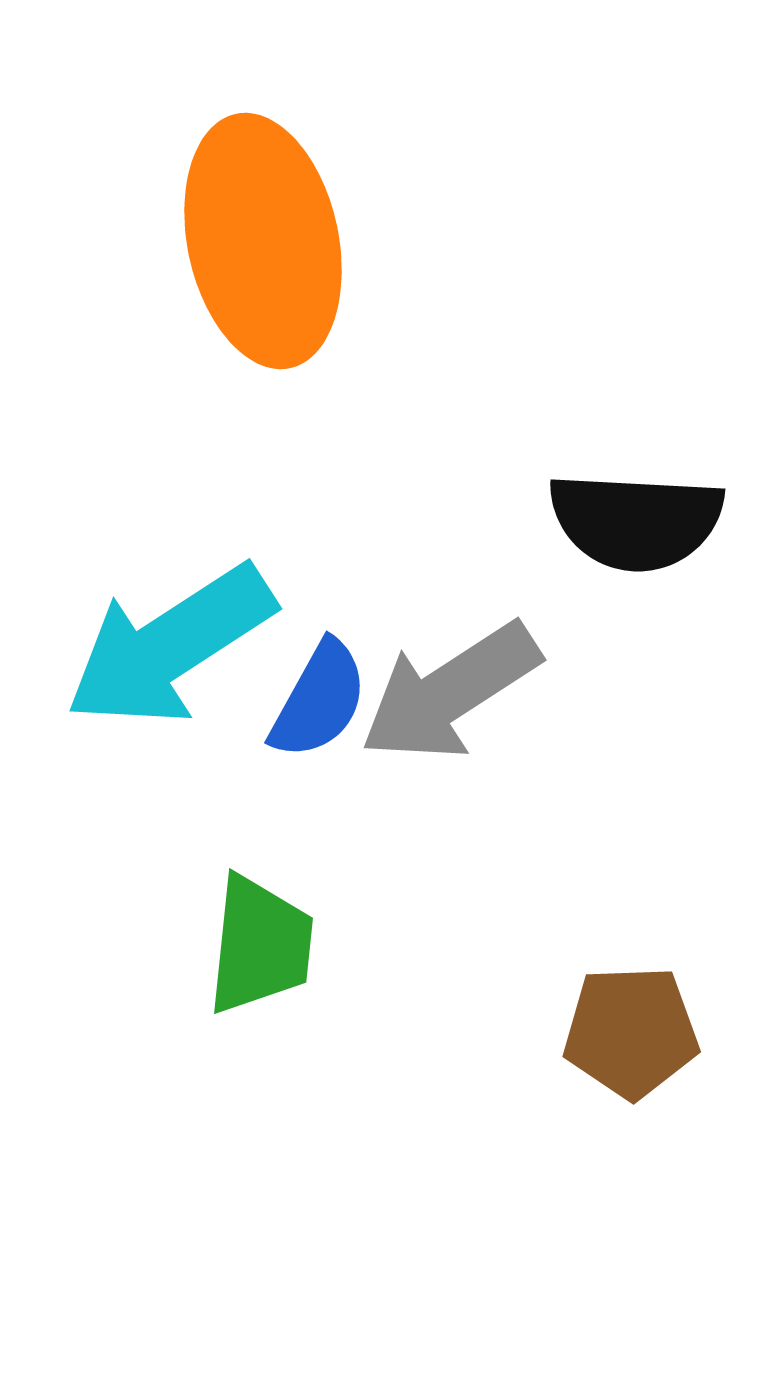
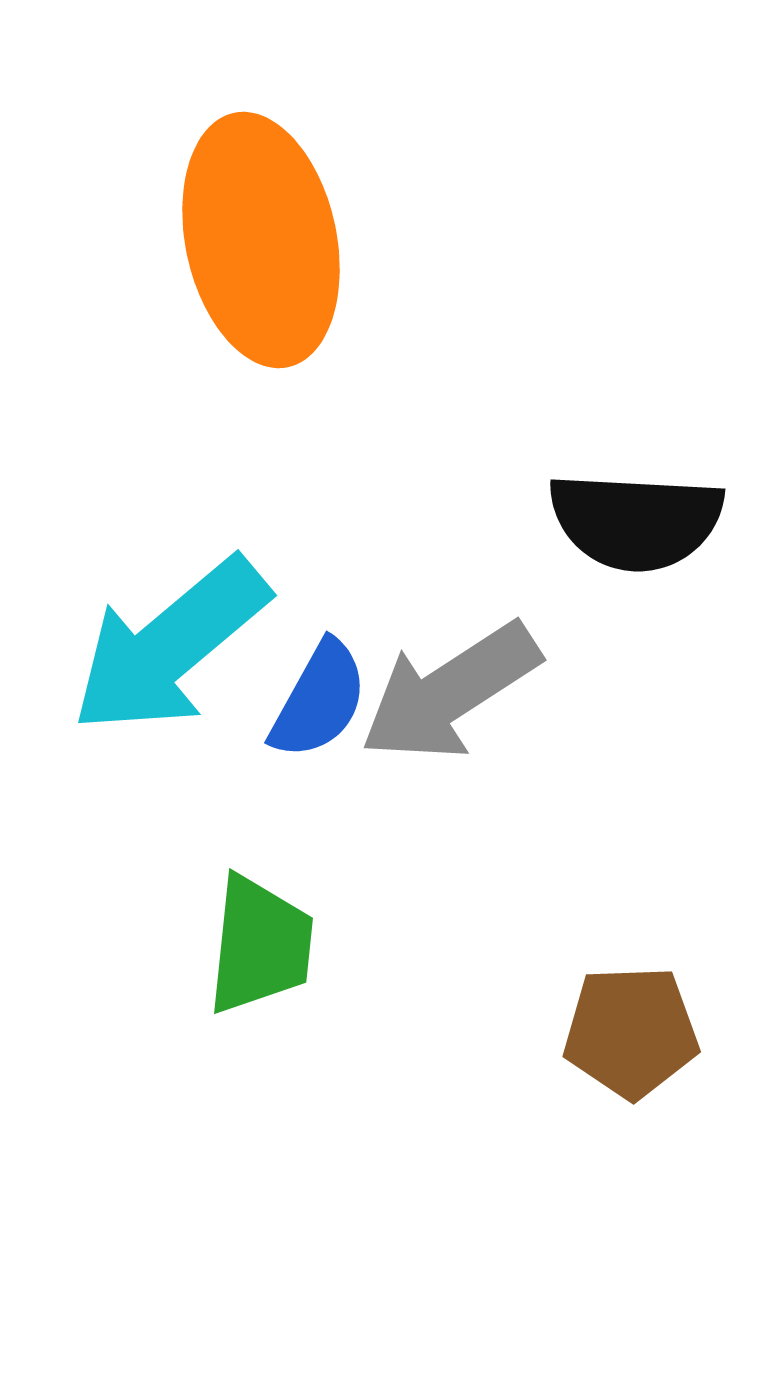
orange ellipse: moved 2 px left, 1 px up
cyan arrow: rotated 7 degrees counterclockwise
